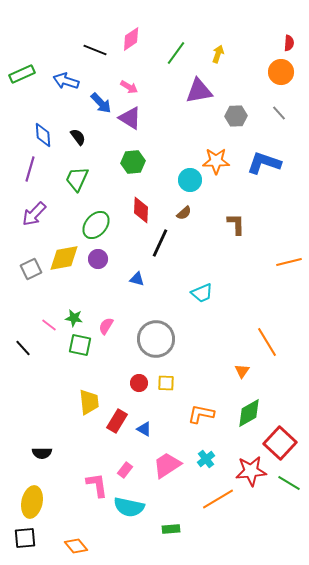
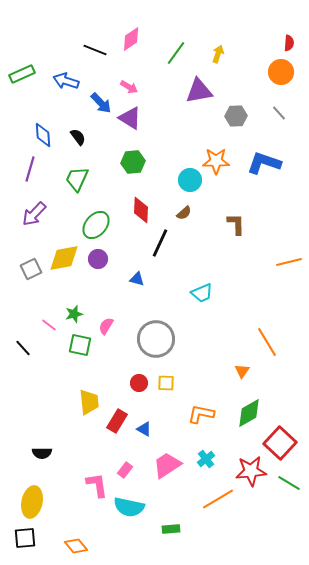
green star at (74, 318): moved 4 px up; rotated 24 degrees counterclockwise
